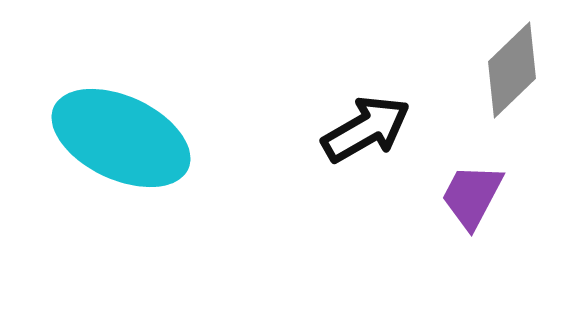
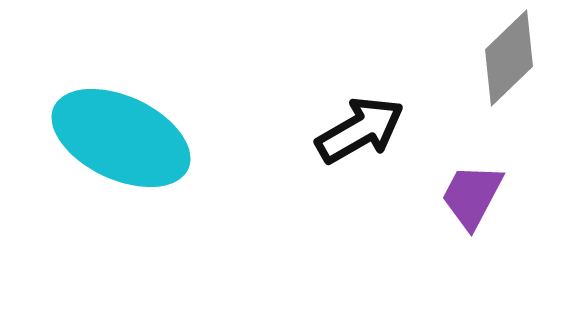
gray diamond: moved 3 px left, 12 px up
black arrow: moved 6 px left, 1 px down
